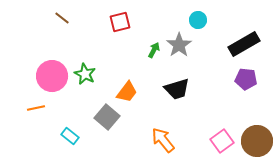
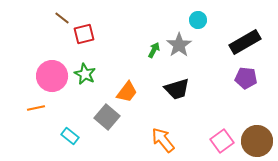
red square: moved 36 px left, 12 px down
black rectangle: moved 1 px right, 2 px up
purple pentagon: moved 1 px up
